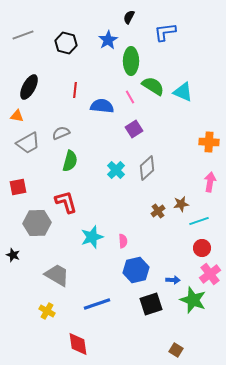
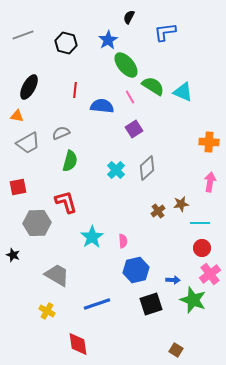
green ellipse at (131, 61): moved 5 px left, 4 px down; rotated 40 degrees counterclockwise
cyan line at (199, 221): moved 1 px right, 2 px down; rotated 18 degrees clockwise
cyan star at (92, 237): rotated 15 degrees counterclockwise
